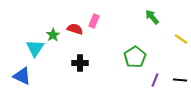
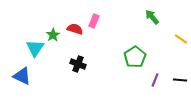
black cross: moved 2 px left, 1 px down; rotated 21 degrees clockwise
